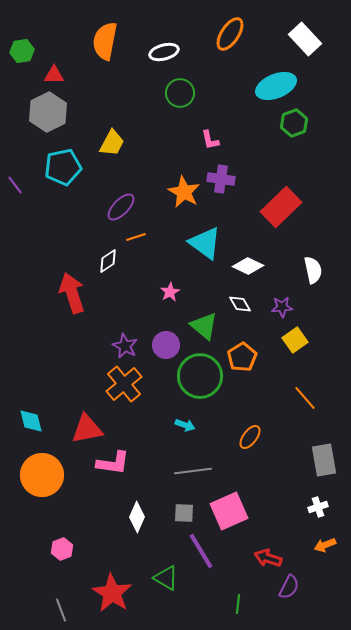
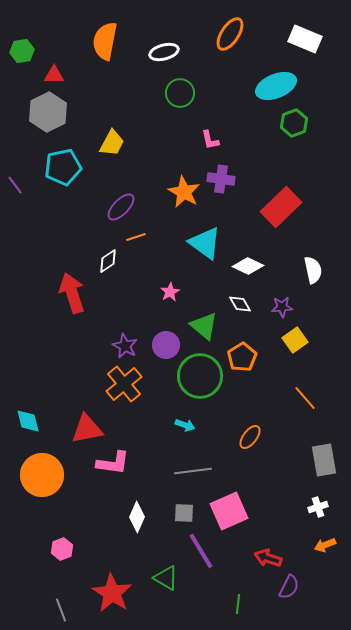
white rectangle at (305, 39): rotated 24 degrees counterclockwise
cyan diamond at (31, 421): moved 3 px left
